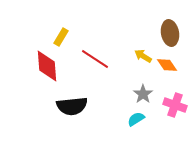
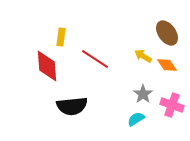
brown ellipse: moved 3 px left; rotated 25 degrees counterclockwise
yellow rectangle: rotated 24 degrees counterclockwise
pink cross: moved 3 px left
